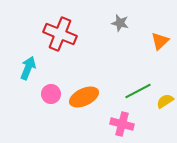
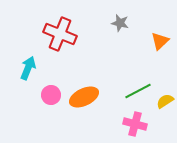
pink circle: moved 1 px down
pink cross: moved 13 px right
